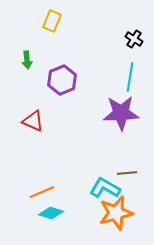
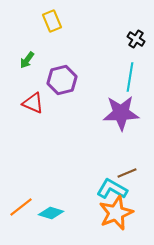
yellow rectangle: rotated 45 degrees counterclockwise
black cross: moved 2 px right
green arrow: rotated 42 degrees clockwise
purple hexagon: rotated 8 degrees clockwise
red triangle: moved 18 px up
brown line: rotated 18 degrees counterclockwise
cyan L-shape: moved 7 px right, 1 px down
orange line: moved 21 px left, 15 px down; rotated 15 degrees counterclockwise
orange star: rotated 8 degrees counterclockwise
